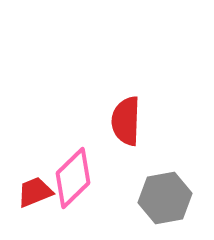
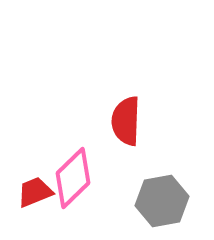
gray hexagon: moved 3 px left, 3 px down
